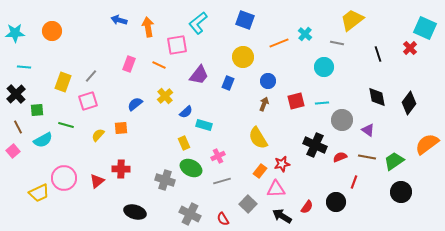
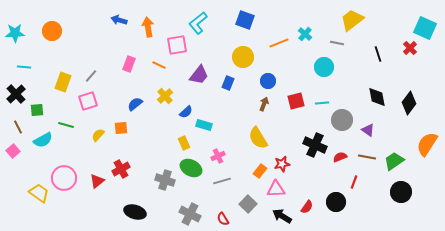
orange semicircle at (427, 144): rotated 20 degrees counterclockwise
red cross at (121, 169): rotated 30 degrees counterclockwise
yellow trapezoid at (39, 193): rotated 120 degrees counterclockwise
